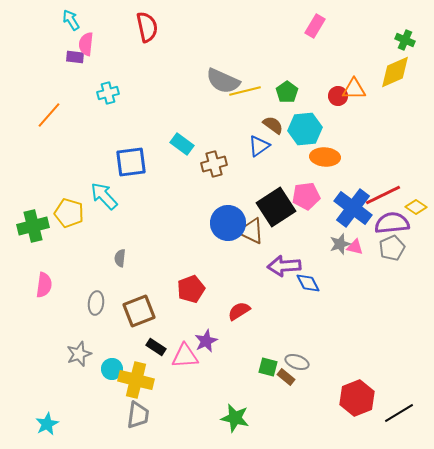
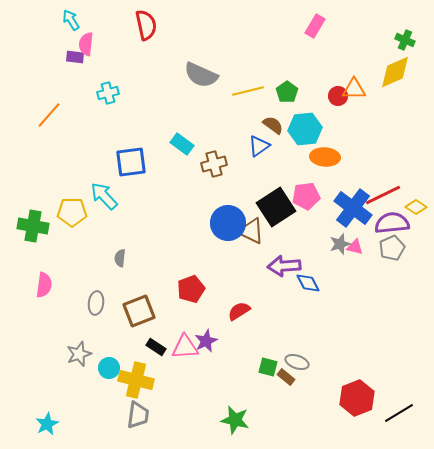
red semicircle at (147, 27): moved 1 px left, 2 px up
gray semicircle at (223, 81): moved 22 px left, 6 px up
yellow line at (245, 91): moved 3 px right
yellow pentagon at (69, 213): moved 3 px right, 1 px up; rotated 16 degrees counterclockwise
green cross at (33, 226): rotated 24 degrees clockwise
pink triangle at (185, 356): moved 9 px up
cyan circle at (112, 369): moved 3 px left, 1 px up
green star at (235, 418): moved 2 px down
